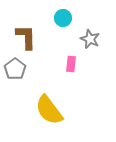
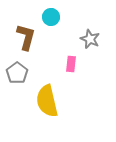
cyan circle: moved 12 px left, 1 px up
brown L-shape: rotated 16 degrees clockwise
gray pentagon: moved 2 px right, 4 px down
yellow semicircle: moved 2 px left, 9 px up; rotated 24 degrees clockwise
